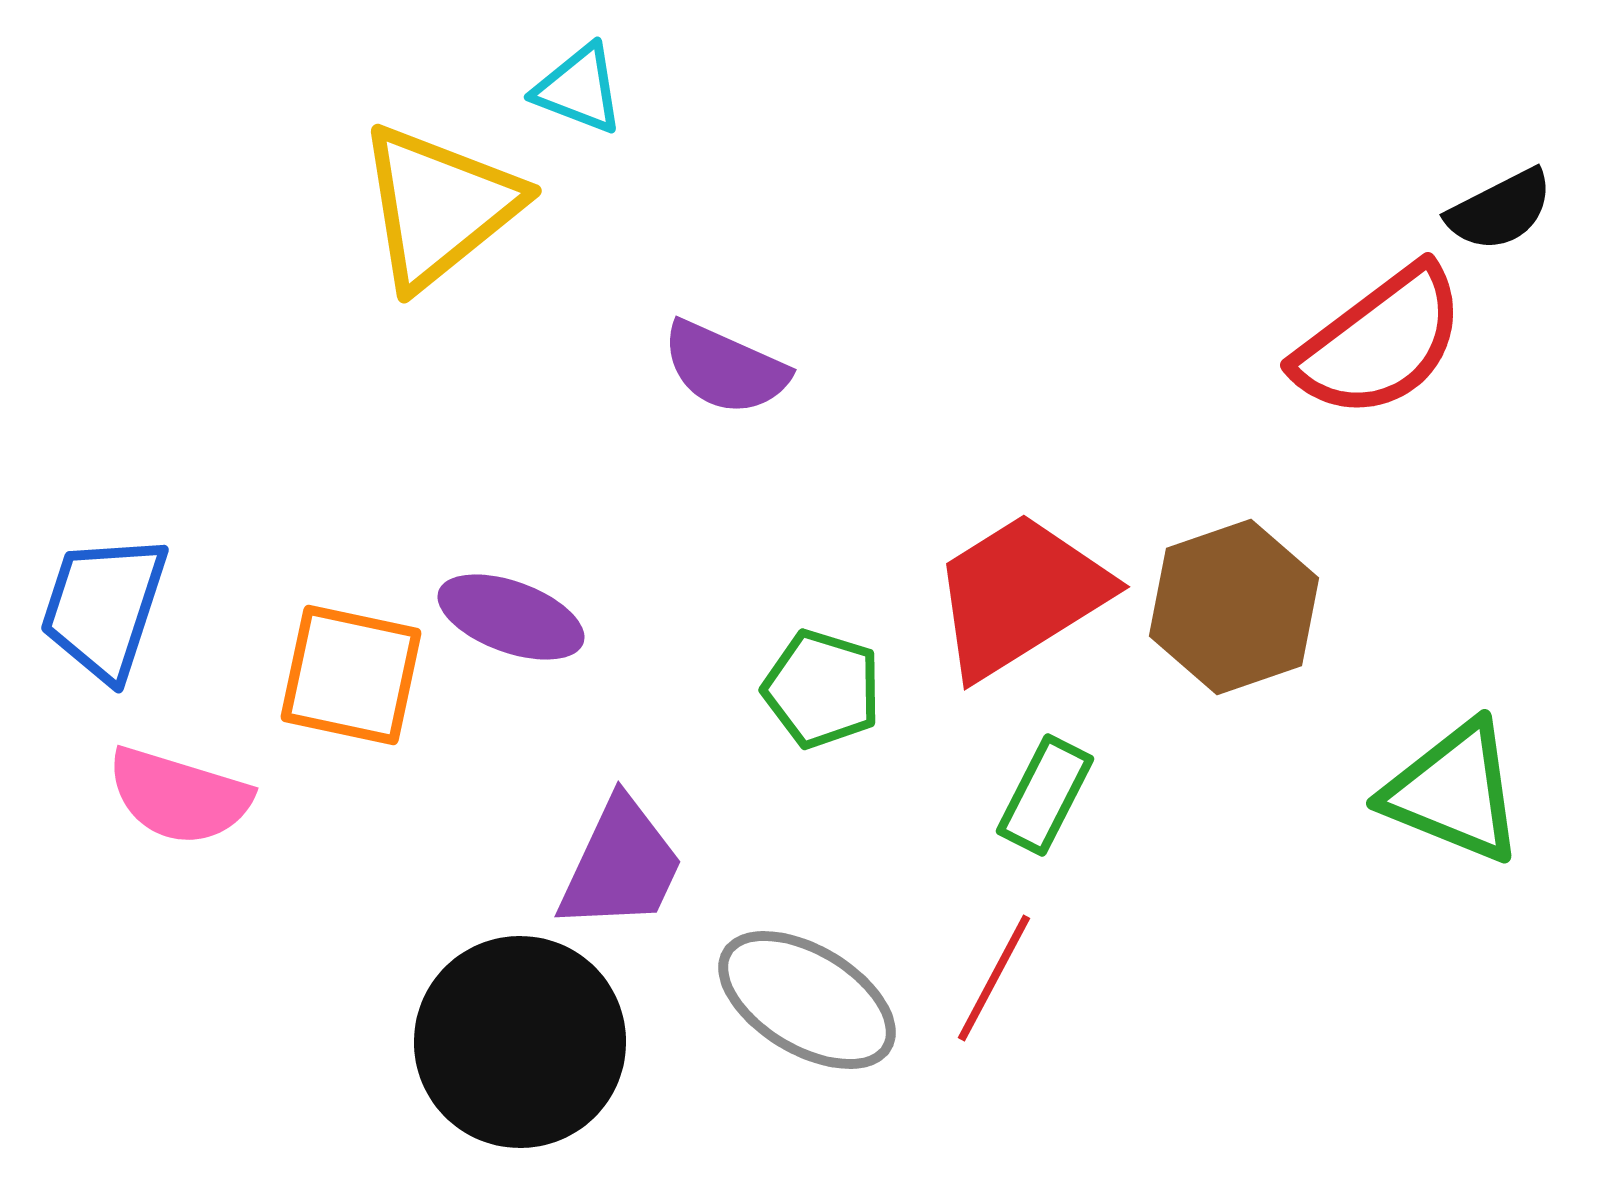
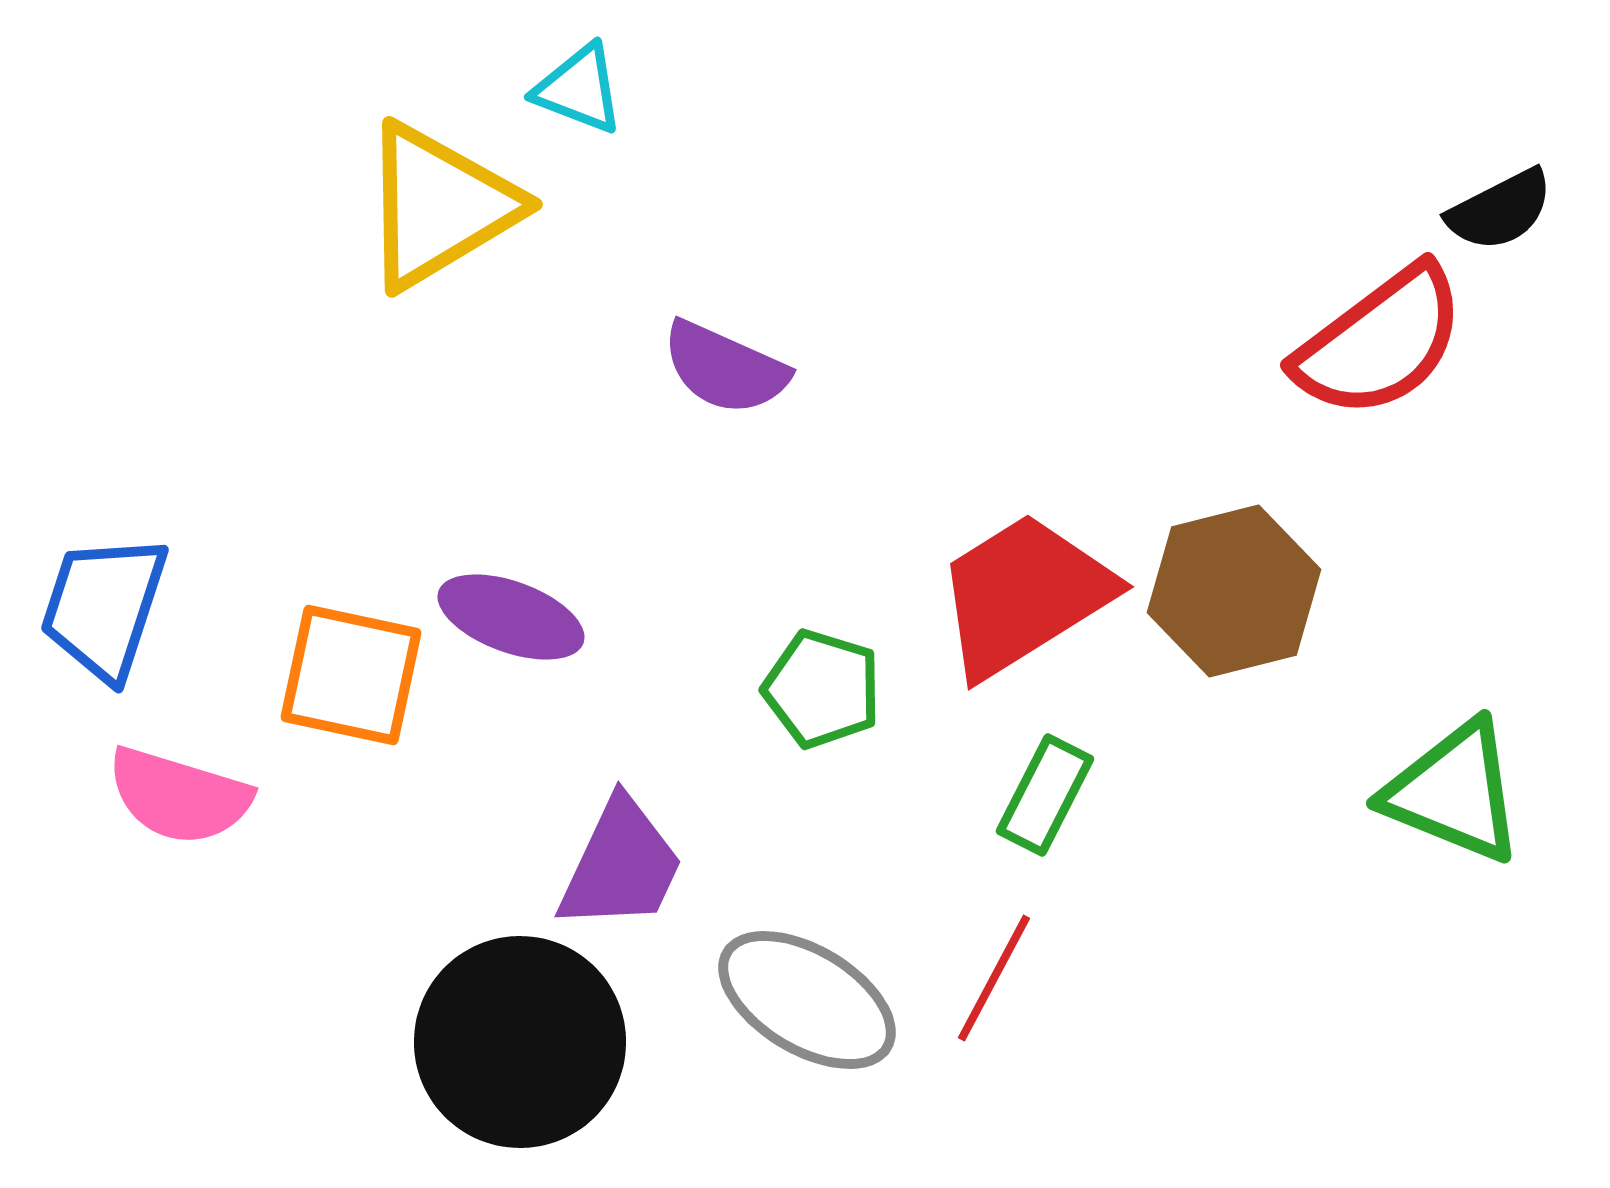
yellow triangle: rotated 8 degrees clockwise
red trapezoid: moved 4 px right
brown hexagon: moved 16 px up; rotated 5 degrees clockwise
